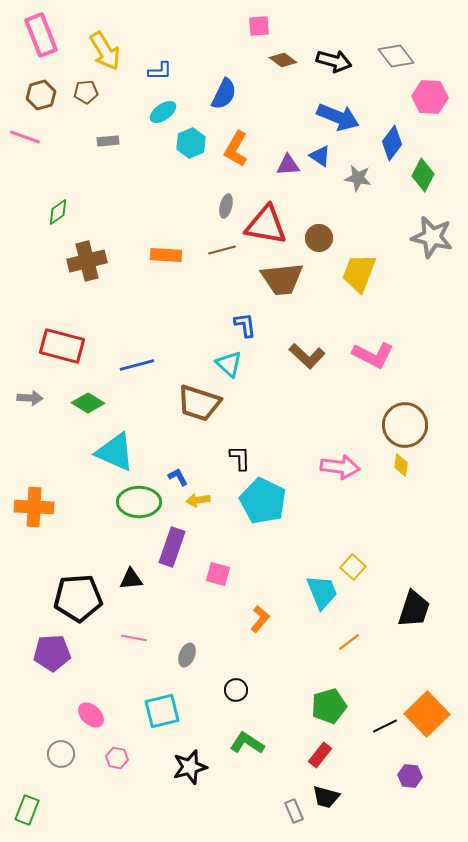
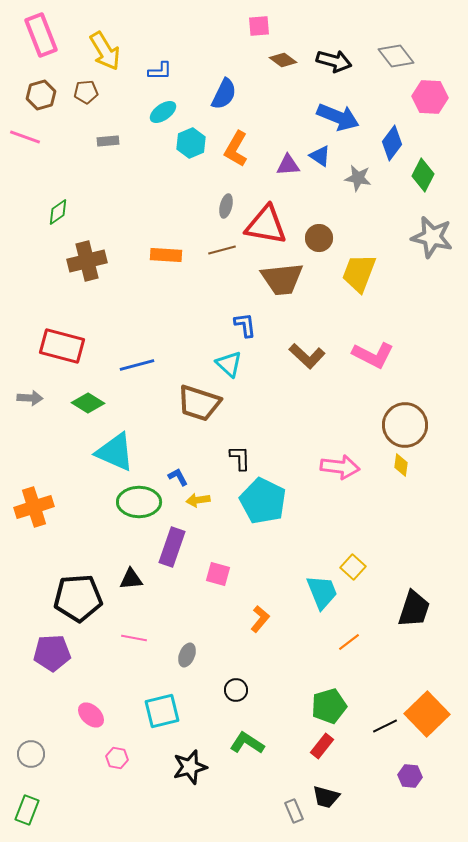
orange cross at (34, 507): rotated 21 degrees counterclockwise
gray circle at (61, 754): moved 30 px left
red rectangle at (320, 755): moved 2 px right, 9 px up
